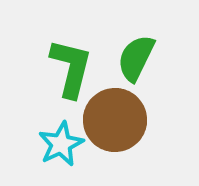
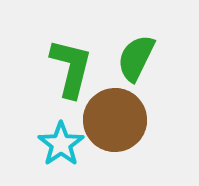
cyan star: rotated 9 degrees counterclockwise
